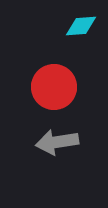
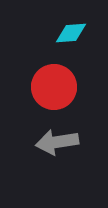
cyan diamond: moved 10 px left, 7 px down
